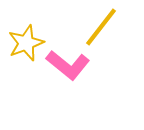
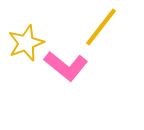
pink L-shape: moved 2 px left, 1 px down
